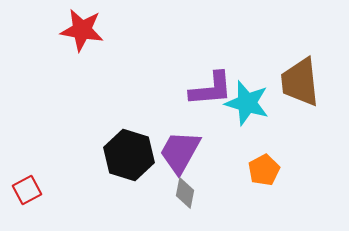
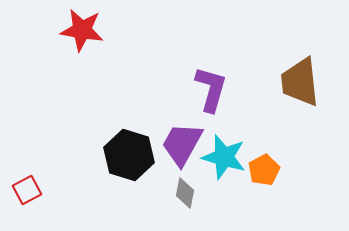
purple L-shape: rotated 69 degrees counterclockwise
cyan star: moved 23 px left, 54 px down
purple trapezoid: moved 2 px right, 8 px up
